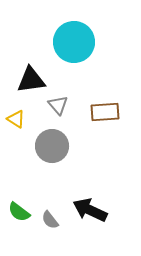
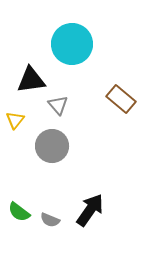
cyan circle: moved 2 px left, 2 px down
brown rectangle: moved 16 px right, 13 px up; rotated 44 degrees clockwise
yellow triangle: moved 1 px left, 1 px down; rotated 36 degrees clockwise
black arrow: rotated 100 degrees clockwise
gray semicircle: rotated 30 degrees counterclockwise
